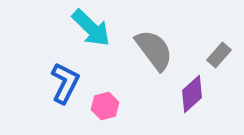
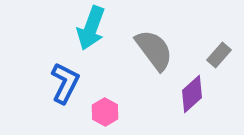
cyan arrow: rotated 66 degrees clockwise
pink hexagon: moved 6 px down; rotated 16 degrees counterclockwise
